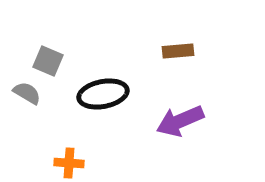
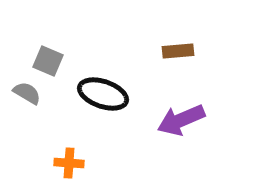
black ellipse: rotated 30 degrees clockwise
purple arrow: moved 1 px right, 1 px up
